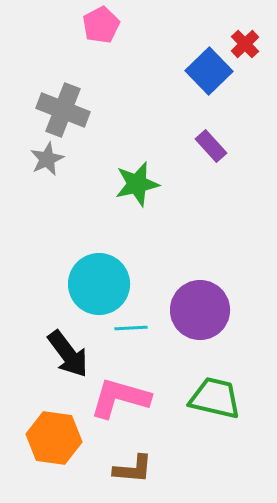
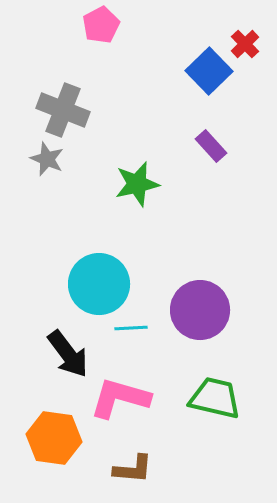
gray star: rotated 24 degrees counterclockwise
